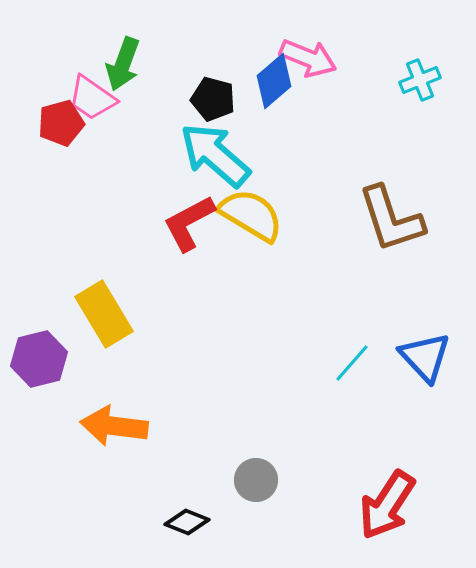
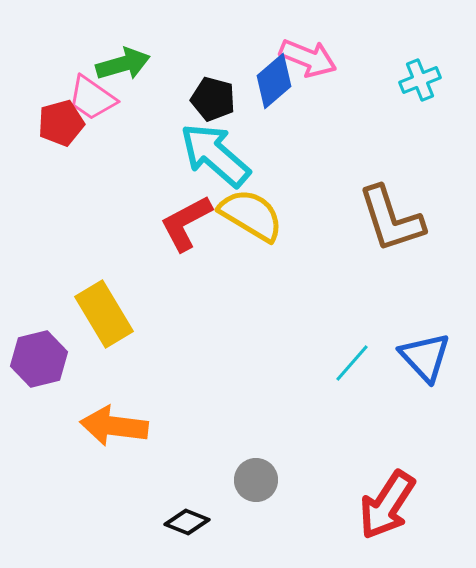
green arrow: rotated 126 degrees counterclockwise
red L-shape: moved 3 px left
